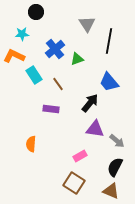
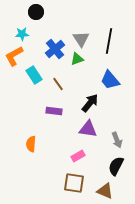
gray triangle: moved 6 px left, 15 px down
orange L-shape: rotated 55 degrees counterclockwise
blue trapezoid: moved 1 px right, 2 px up
purple rectangle: moved 3 px right, 2 px down
purple triangle: moved 7 px left
gray arrow: moved 1 px up; rotated 28 degrees clockwise
pink rectangle: moved 2 px left
black semicircle: moved 1 px right, 1 px up
brown square: rotated 25 degrees counterclockwise
brown triangle: moved 6 px left
